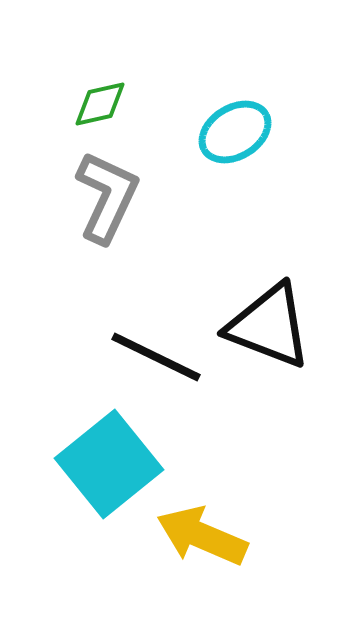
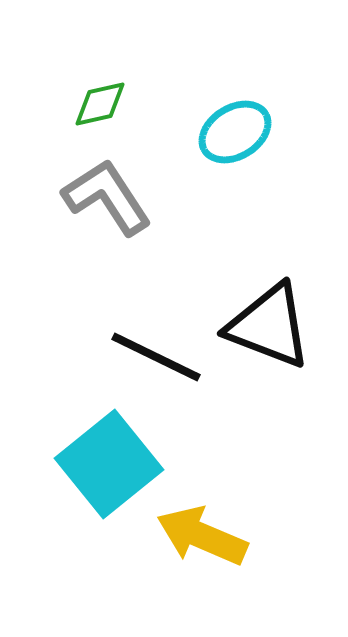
gray L-shape: rotated 58 degrees counterclockwise
